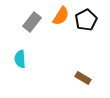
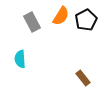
gray rectangle: rotated 66 degrees counterclockwise
brown rectangle: rotated 21 degrees clockwise
